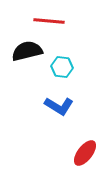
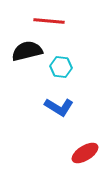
cyan hexagon: moved 1 px left
blue L-shape: moved 1 px down
red ellipse: rotated 20 degrees clockwise
